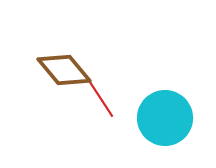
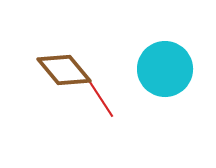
cyan circle: moved 49 px up
